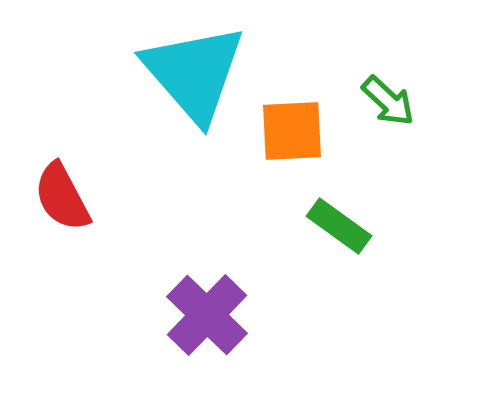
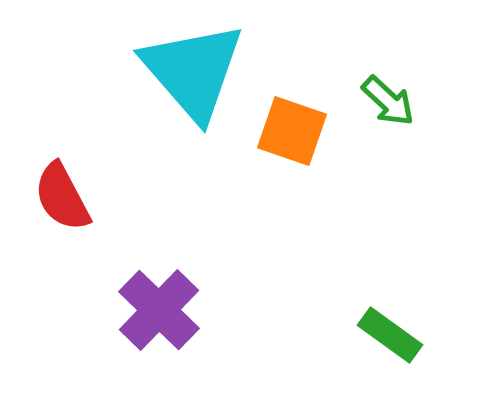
cyan triangle: moved 1 px left, 2 px up
orange square: rotated 22 degrees clockwise
green rectangle: moved 51 px right, 109 px down
purple cross: moved 48 px left, 5 px up
